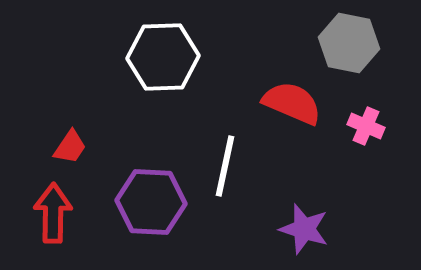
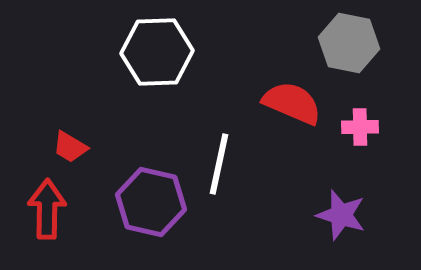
white hexagon: moved 6 px left, 5 px up
pink cross: moved 6 px left, 1 px down; rotated 24 degrees counterclockwise
red trapezoid: rotated 87 degrees clockwise
white line: moved 6 px left, 2 px up
purple hexagon: rotated 10 degrees clockwise
red arrow: moved 6 px left, 4 px up
purple star: moved 37 px right, 14 px up
